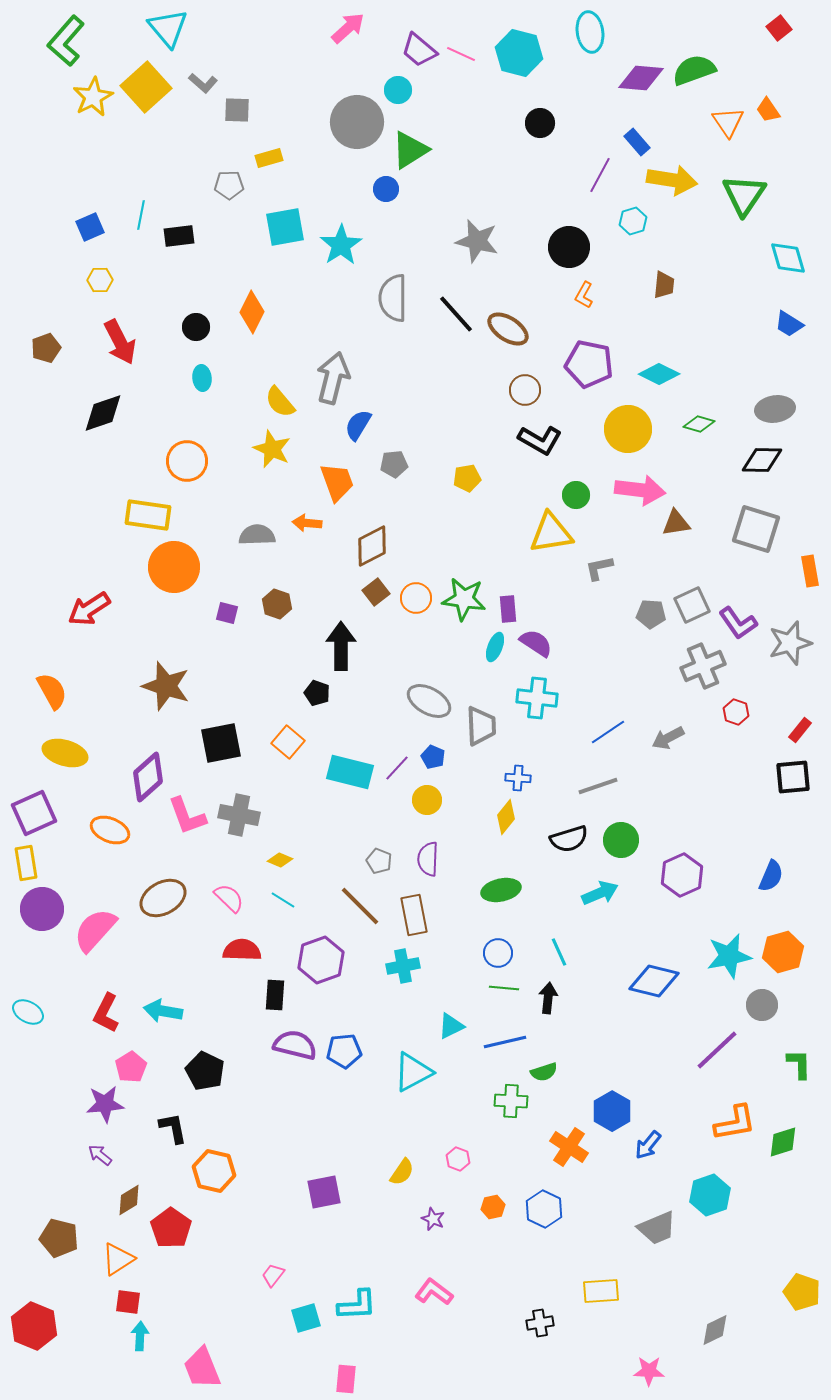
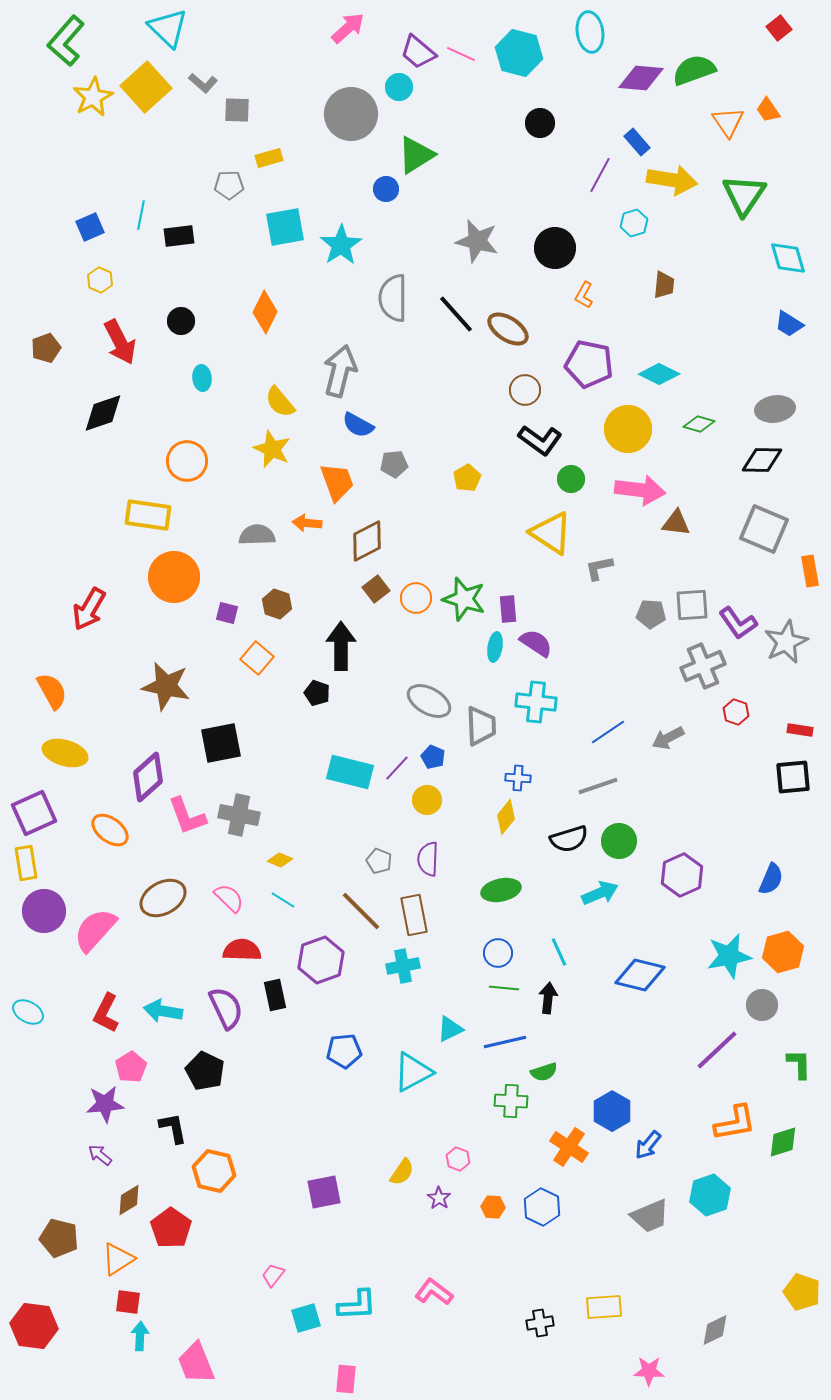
cyan triangle at (168, 28): rotated 6 degrees counterclockwise
purple trapezoid at (419, 50): moved 1 px left, 2 px down
cyan circle at (398, 90): moved 1 px right, 3 px up
gray circle at (357, 122): moved 6 px left, 8 px up
green triangle at (410, 150): moved 6 px right, 5 px down
cyan hexagon at (633, 221): moved 1 px right, 2 px down
black circle at (569, 247): moved 14 px left, 1 px down
yellow hexagon at (100, 280): rotated 25 degrees clockwise
orange diamond at (252, 312): moved 13 px right
black circle at (196, 327): moved 15 px left, 6 px up
gray arrow at (333, 378): moved 7 px right, 7 px up
blue semicircle at (358, 425): rotated 92 degrees counterclockwise
black L-shape at (540, 440): rotated 6 degrees clockwise
yellow pentagon at (467, 478): rotated 20 degrees counterclockwise
green circle at (576, 495): moved 5 px left, 16 px up
brown triangle at (676, 523): rotated 16 degrees clockwise
gray square at (756, 529): moved 8 px right; rotated 6 degrees clockwise
yellow triangle at (551, 533): rotated 42 degrees clockwise
brown diamond at (372, 546): moved 5 px left, 5 px up
orange circle at (174, 567): moved 10 px down
brown square at (376, 592): moved 3 px up
green star at (464, 599): rotated 9 degrees clockwise
gray square at (692, 605): rotated 21 degrees clockwise
red arrow at (89, 609): rotated 27 degrees counterclockwise
gray star at (790, 643): moved 4 px left, 1 px up; rotated 9 degrees counterclockwise
cyan ellipse at (495, 647): rotated 12 degrees counterclockwise
brown star at (166, 686): rotated 6 degrees counterclockwise
cyan cross at (537, 698): moved 1 px left, 4 px down
red rectangle at (800, 730): rotated 60 degrees clockwise
orange square at (288, 742): moved 31 px left, 84 px up
orange ellipse at (110, 830): rotated 15 degrees clockwise
green circle at (621, 840): moved 2 px left, 1 px down
blue semicircle at (771, 876): moved 3 px down
brown line at (360, 906): moved 1 px right, 5 px down
purple circle at (42, 909): moved 2 px right, 2 px down
blue diamond at (654, 981): moved 14 px left, 6 px up
black rectangle at (275, 995): rotated 16 degrees counterclockwise
cyan triangle at (451, 1026): moved 1 px left, 3 px down
purple semicircle at (295, 1045): moved 69 px left, 37 px up; rotated 51 degrees clockwise
orange hexagon at (493, 1207): rotated 15 degrees clockwise
blue hexagon at (544, 1209): moved 2 px left, 2 px up
purple star at (433, 1219): moved 6 px right, 21 px up; rotated 10 degrees clockwise
gray trapezoid at (657, 1228): moved 7 px left, 12 px up
yellow rectangle at (601, 1291): moved 3 px right, 16 px down
red hexagon at (34, 1326): rotated 15 degrees counterclockwise
pink trapezoid at (202, 1368): moved 6 px left, 5 px up
